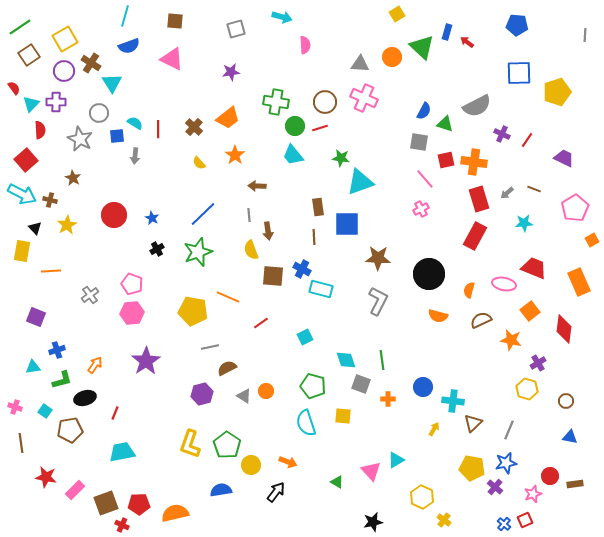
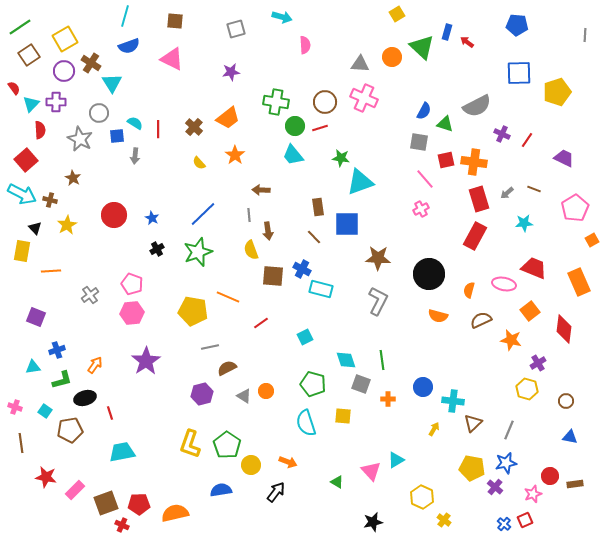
brown arrow at (257, 186): moved 4 px right, 4 px down
brown line at (314, 237): rotated 42 degrees counterclockwise
green pentagon at (313, 386): moved 2 px up
red line at (115, 413): moved 5 px left; rotated 40 degrees counterclockwise
